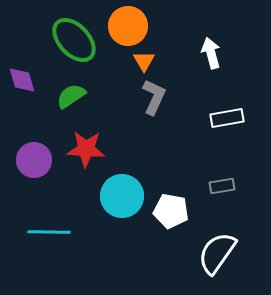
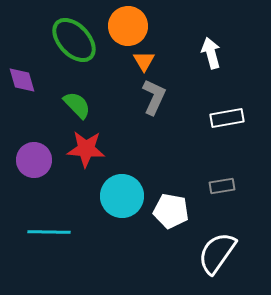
green semicircle: moved 6 px right, 9 px down; rotated 80 degrees clockwise
